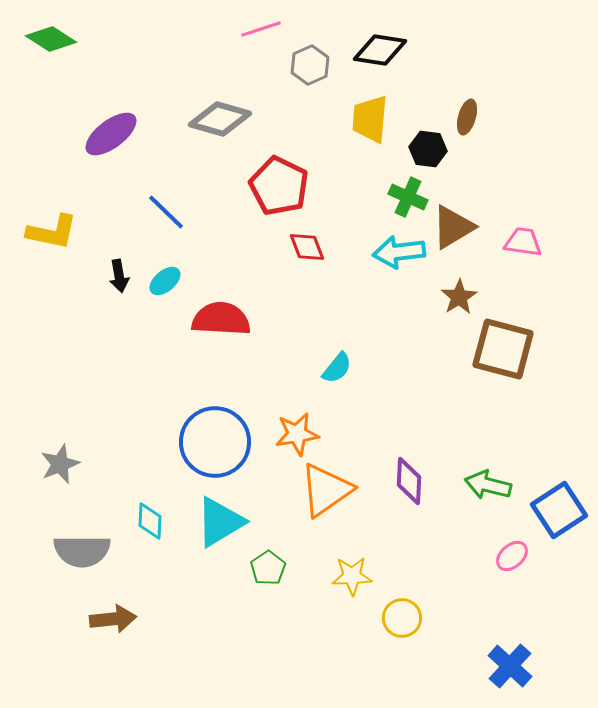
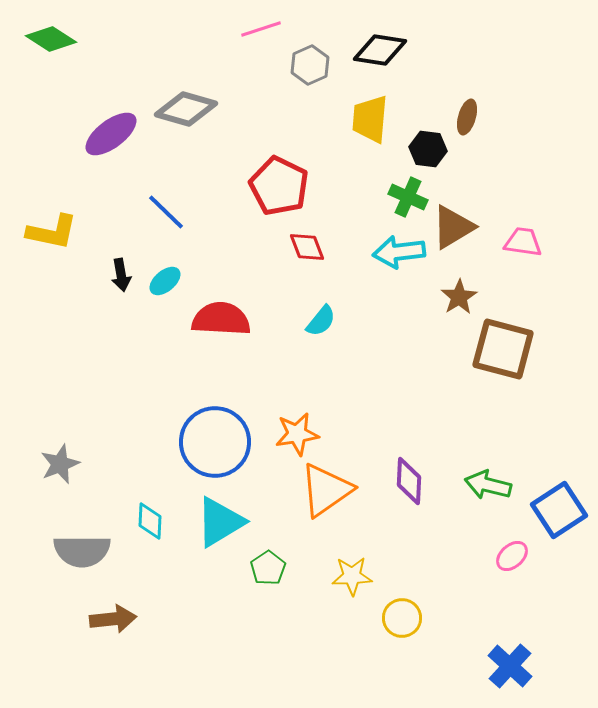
gray diamond: moved 34 px left, 10 px up
black arrow: moved 2 px right, 1 px up
cyan semicircle: moved 16 px left, 47 px up
